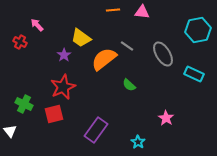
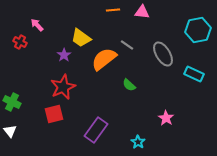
gray line: moved 1 px up
green cross: moved 12 px left, 2 px up
